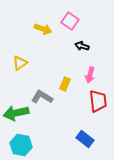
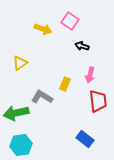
cyan hexagon: rotated 20 degrees counterclockwise
